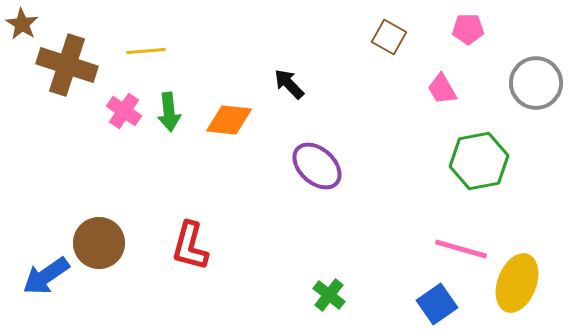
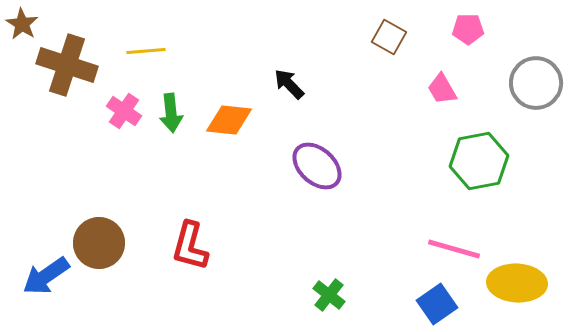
green arrow: moved 2 px right, 1 px down
pink line: moved 7 px left
yellow ellipse: rotated 72 degrees clockwise
